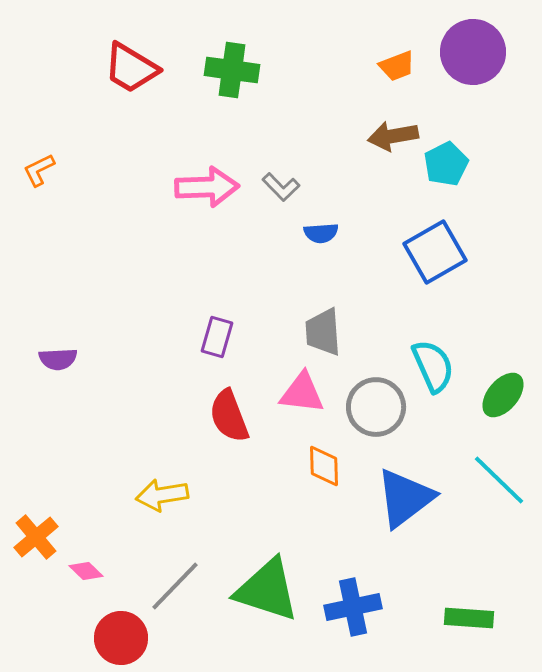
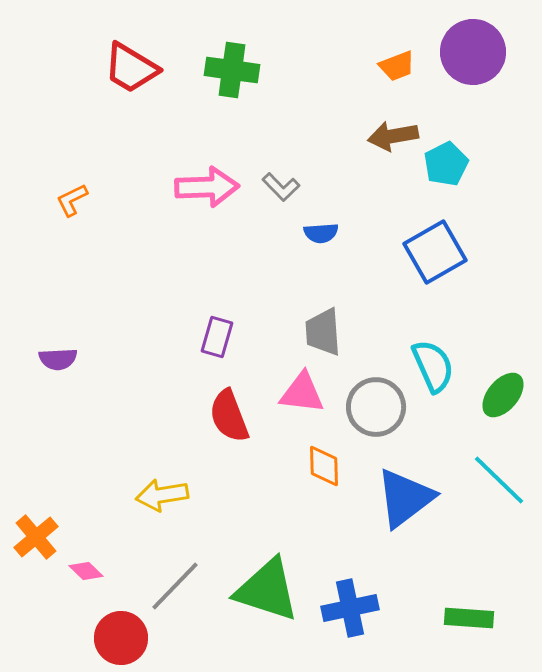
orange L-shape: moved 33 px right, 30 px down
blue cross: moved 3 px left, 1 px down
